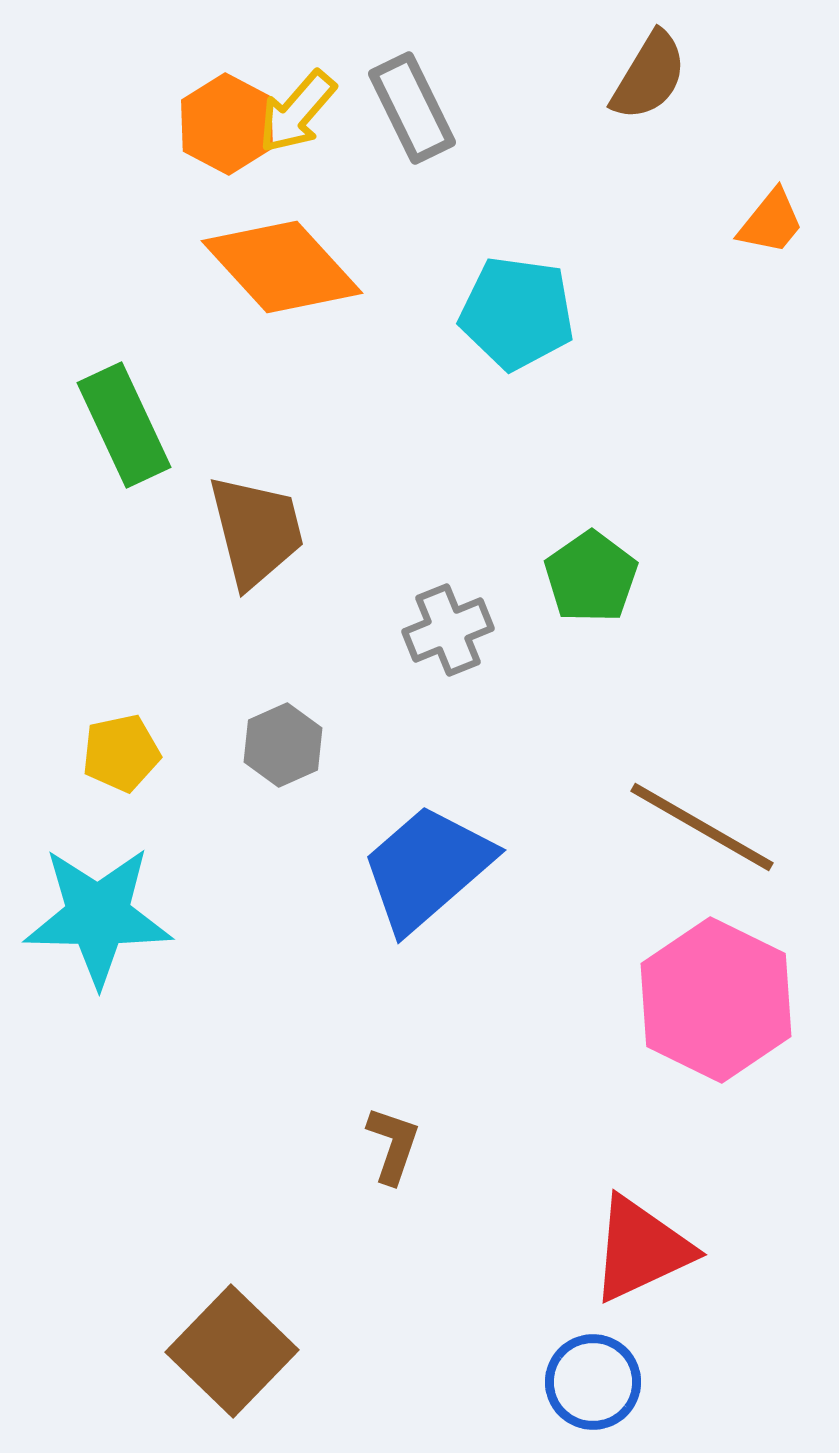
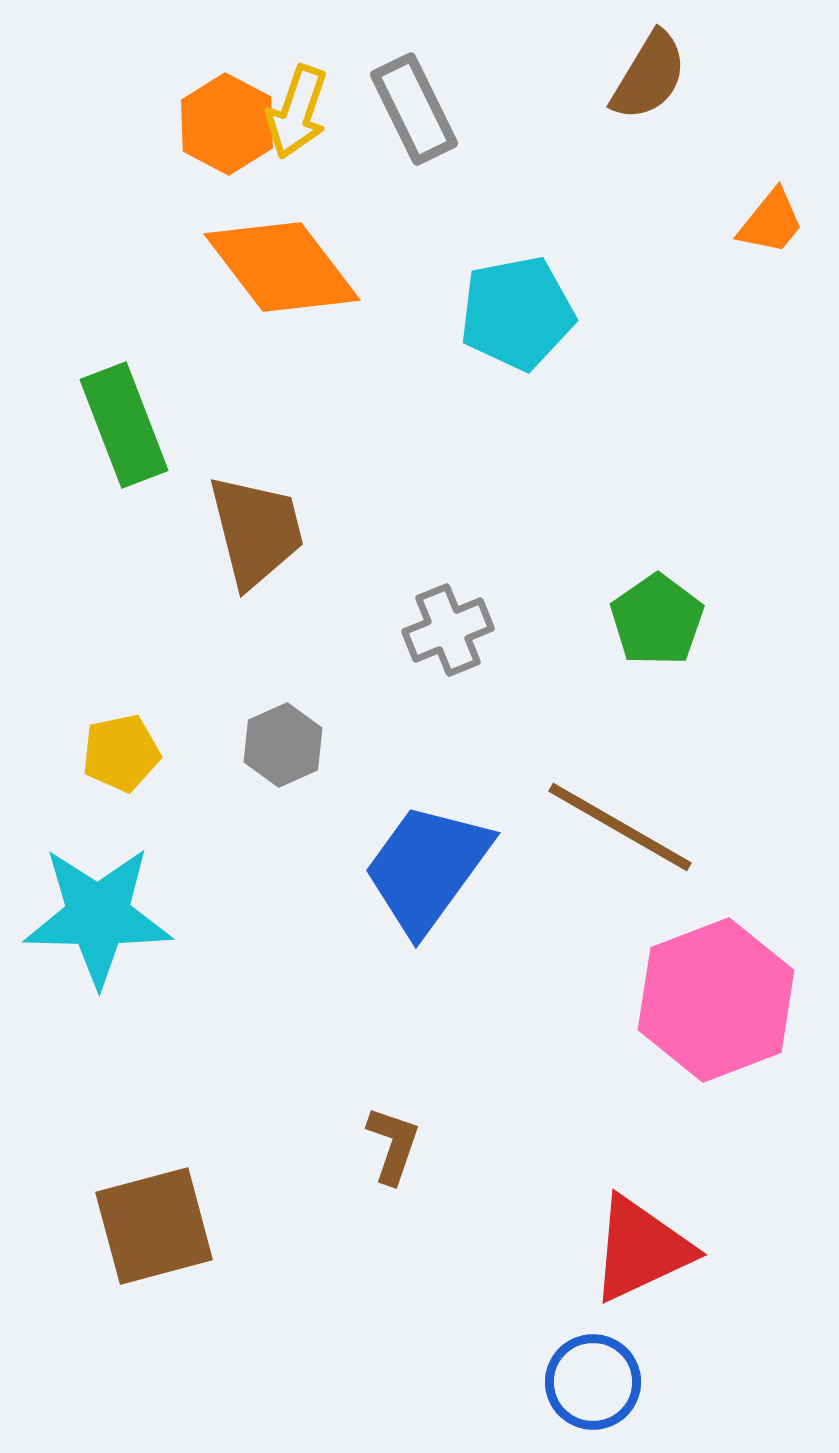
gray rectangle: moved 2 px right, 1 px down
yellow arrow: rotated 22 degrees counterclockwise
orange diamond: rotated 5 degrees clockwise
cyan pentagon: rotated 19 degrees counterclockwise
green rectangle: rotated 4 degrees clockwise
green pentagon: moved 66 px right, 43 px down
brown line: moved 82 px left
blue trapezoid: rotated 13 degrees counterclockwise
pink hexagon: rotated 13 degrees clockwise
brown square: moved 78 px left, 125 px up; rotated 31 degrees clockwise
